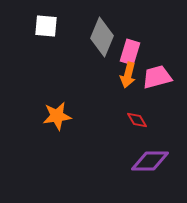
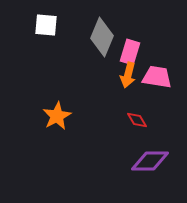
white square: moved 1 px up
pink trapezoid: rotated 24 degrees clockwise
orange star: rotated 20 degrees counterclockwise
